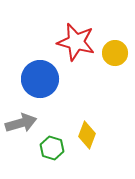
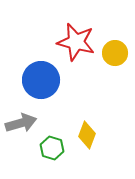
blue circle: moved 1 px right, 1 px down
